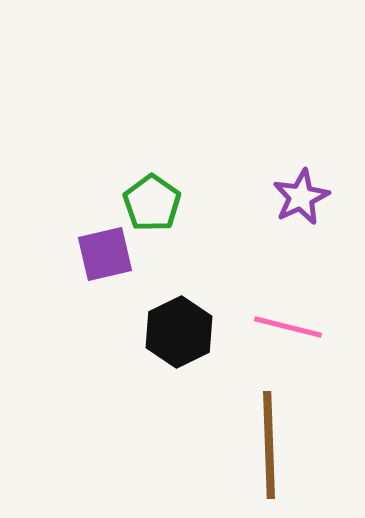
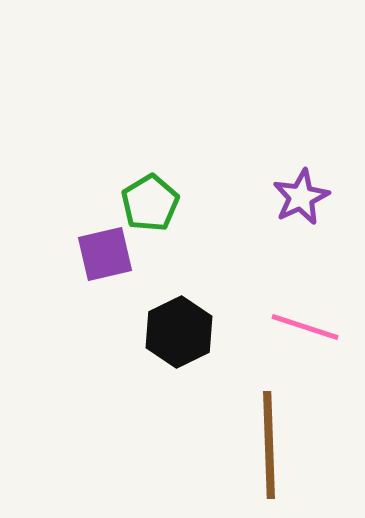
green pentagon: moved 2 px left; rotated 6 degrees clockwise
pink line: moved 17 px right; rotated 4 degrees clockwise
